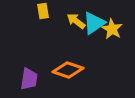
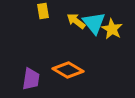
cyan triangle: rotated 35 degrees counterclockwise
orange diamond: rotated 12 degrees clockwise
purple trapezoid: moved 2 px right
